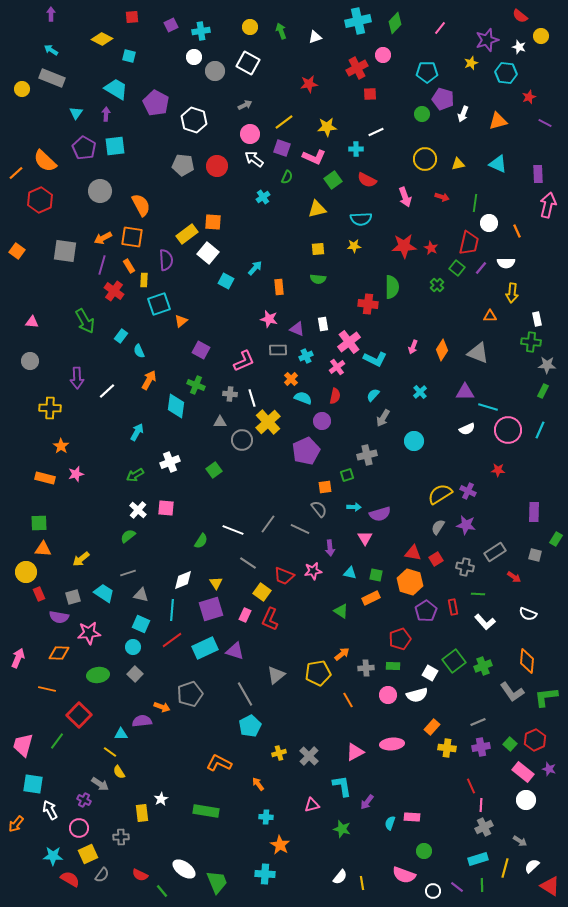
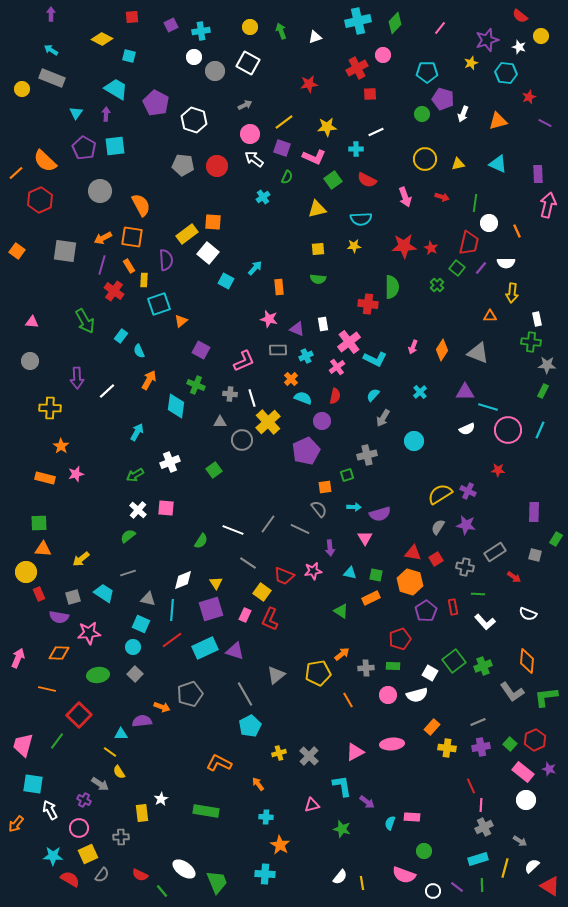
gray triangle at (141, 595): moved 7 px right, 4 px down
purple arrow at (367, 802): rotated 91 degrees counterclockwise
